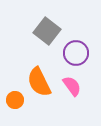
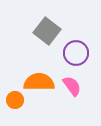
orange semicircle: rotated 116 degrees clockwise
